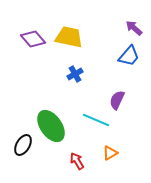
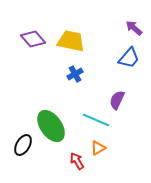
yellow trapezoid: moved 2 px right, 4 px down
blue trapezoid: moved 2 px down
orange triangle: moved 12 px left, 5 px up
